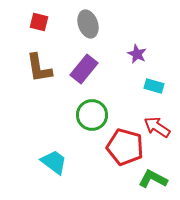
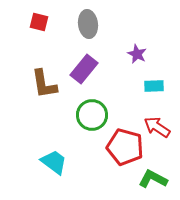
gray ellipse: rotated 12 degrees clockwise
brown L-shape: moved 5 px right, 16 px down
cyan rectangle: rotated 18 degrees counterclockwise
